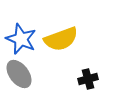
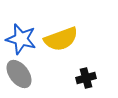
blue star: rotated 8 degrees counterclockwise
black cross: moved 2 px left, 1 px up
